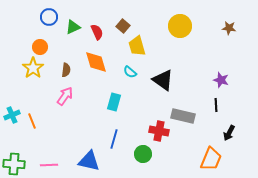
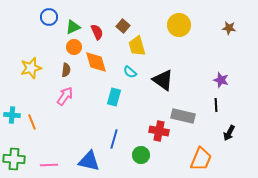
yellow circle: moved 1 px left, 1 px up
orange circle: moved 34 px right
yellow star: moved 2 px left; rotated 20 degrees clockwise
cyan rectangle: moved 5 px up
cyan cross: rotated 28 degrees clockwise
orange line: moved 1 px down
green circle: moved 2 px left, 1 px down
orange trapezoid: moved 10 px left
green cross: moved 5 px up
